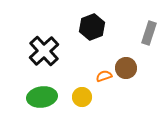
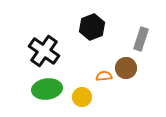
gray rectangle: moved 8 px left, 6 px down
black cross: rotated 12 degrees counterclockwise
orange semicircle: rotated 14 degrees clockwise
green ellipse: moved 5 px right, 8 px up
